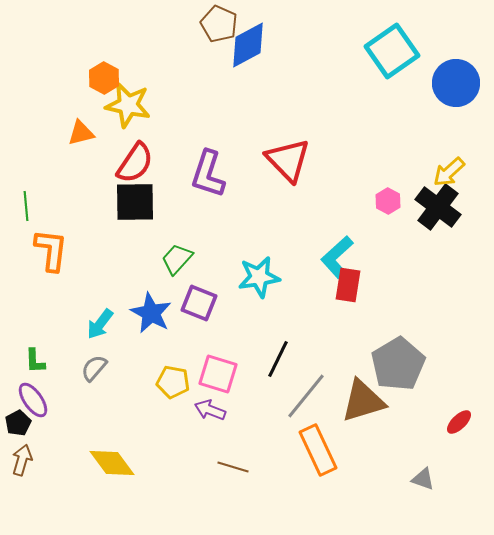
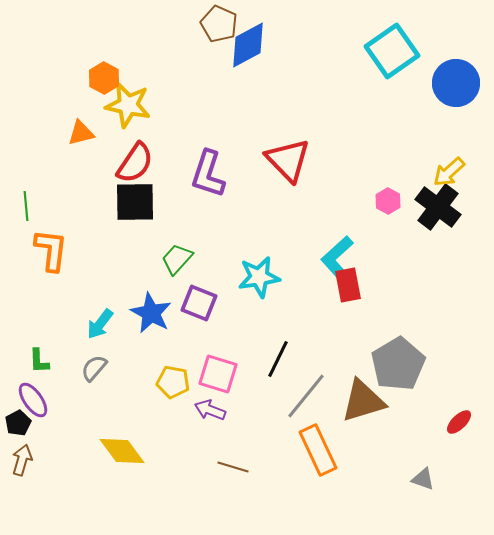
red rectangle: rotated 20 degrees counterclockwise
green L-shape: moved 4 px right
yellow diamond: moved 10 px right, 12 px up
